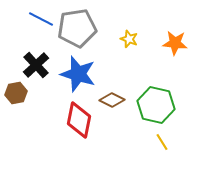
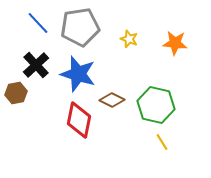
blue line: moved 3 px left, 4 px down; rotated 20 degrees clockwise
gray pentagon: moved 3 px right, 1 px up
